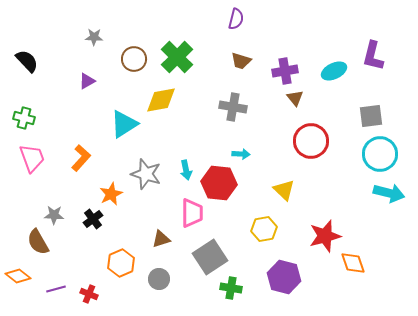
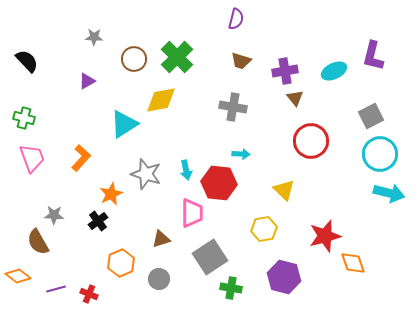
gray square at (371, 116): rotated 20 degrees counterclockwise
black cross at (93, 219): moved 5 px right, 2 px down
